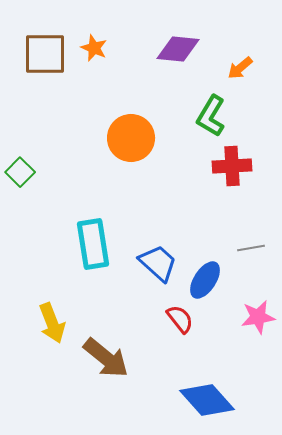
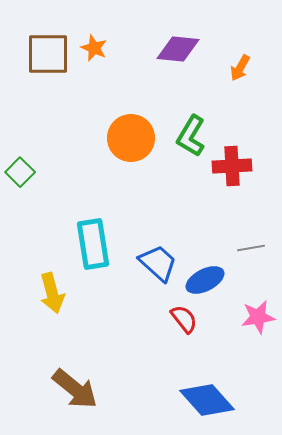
brown square: moved 3 px right
orange arrow: rotated 20 degrees counterclockwise
green L-shape: moved 20 px left, 20 px down
blue ellipse: rotated 30 degrees clockwise
red semicircle: moved 4 px right
yellow arrow: moved 30 px up; rotated 6 degrees clockwise
brown arrow: moved 31 px left, 31 px down
